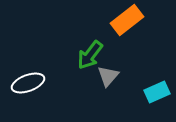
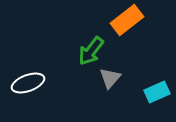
green arrow: moved 1 px right, 4 px up
gray triangle: moved 2 px right, 2 px down
